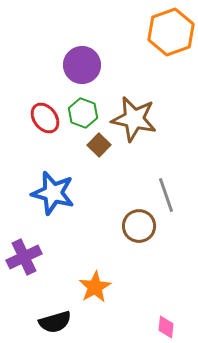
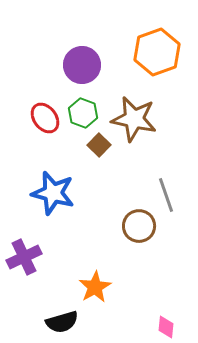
orange hexagon: moved 14 px left, 20 px down
black semicircle: moved 7 px right
